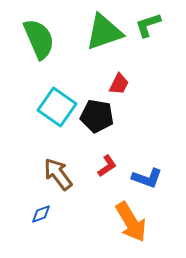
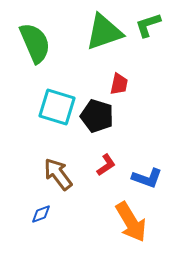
green semicircle: moved 4 px left, 4 px down
red trapezoid: rotated 15 degrees counterclockwise
cyan square: rotated 18 degrees counterclockwise
black pentagon: rotated 8 degrees clockwise
red L-shape: moved 1 px left, 1 px up
